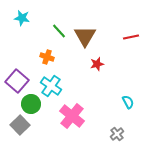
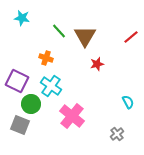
red line: rotated 28 degrees counterclockwise
orange cross: moved 1 px left, 1 px down
purple square: rotated 15 degrees counterclockwise
gray square: rotated 24 degrees counterclockwise
